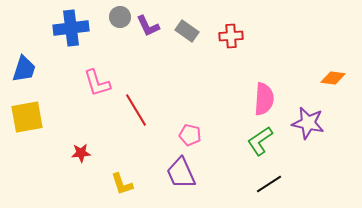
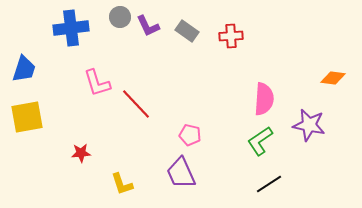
red line: moved 6 px up; rotated 12 degrees counterclockwise
purple star: moved 1 px right, 2 px down
